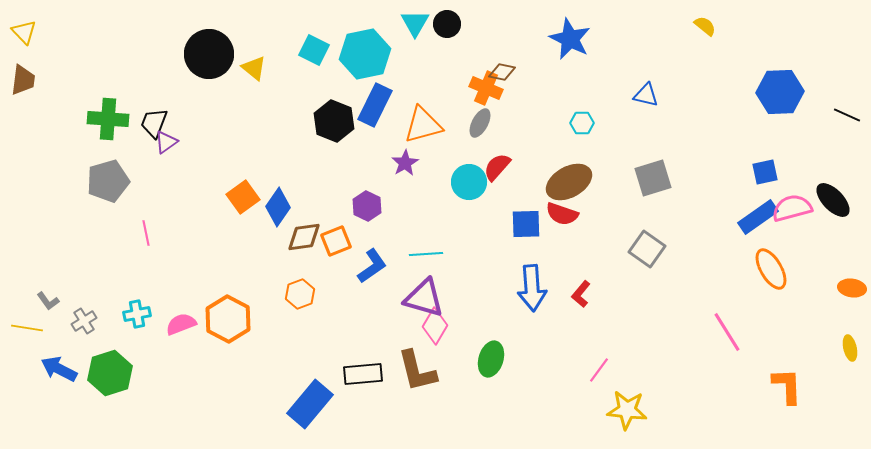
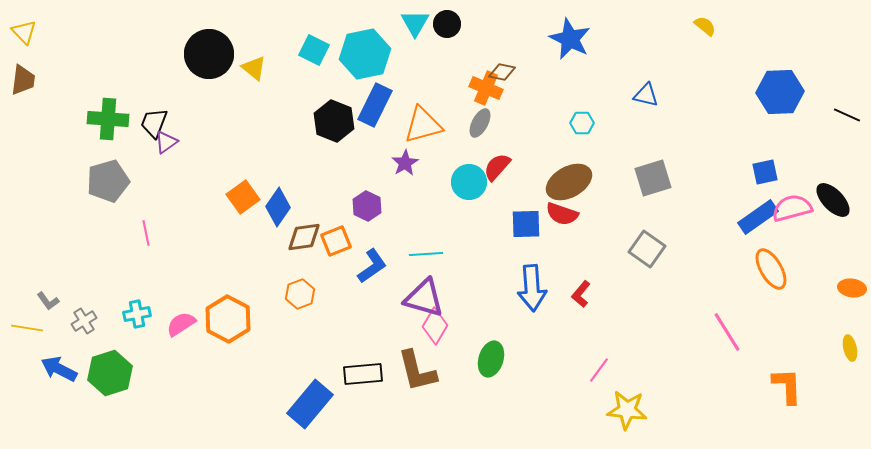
pink semicircle at (181, 324): rotated 12 degrees counterclockwise
